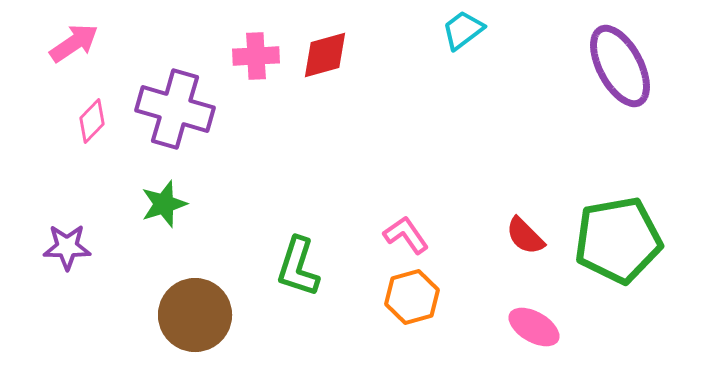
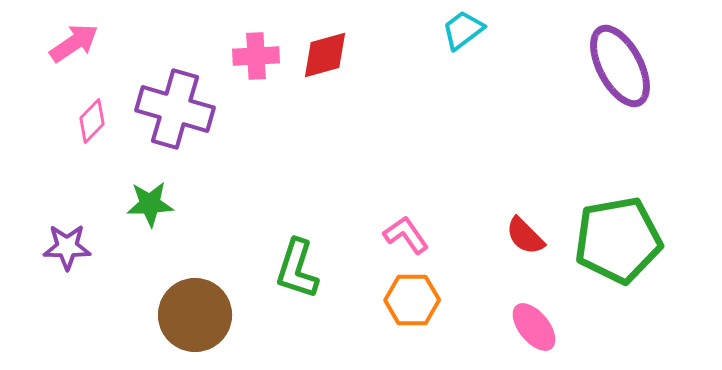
green star: moved 14 px left; rotated 15 degrees clockwise
green L-shape: moved 1 px left, 2 px down
orange hexagon: moved 3 px down; rotated 16 degrees clockwise
pink ellipse: rotated 21 degrees clockwise
